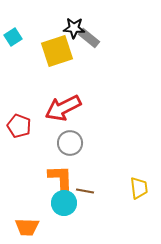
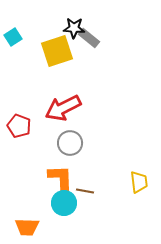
yellow trapezoid: moved 6 px up
